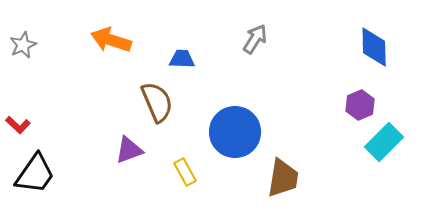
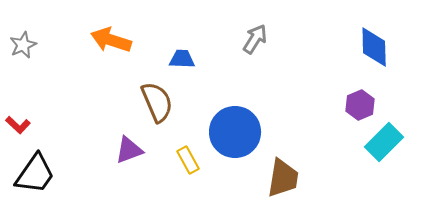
yellow rectangle: moved 3 px right, 12 px up
